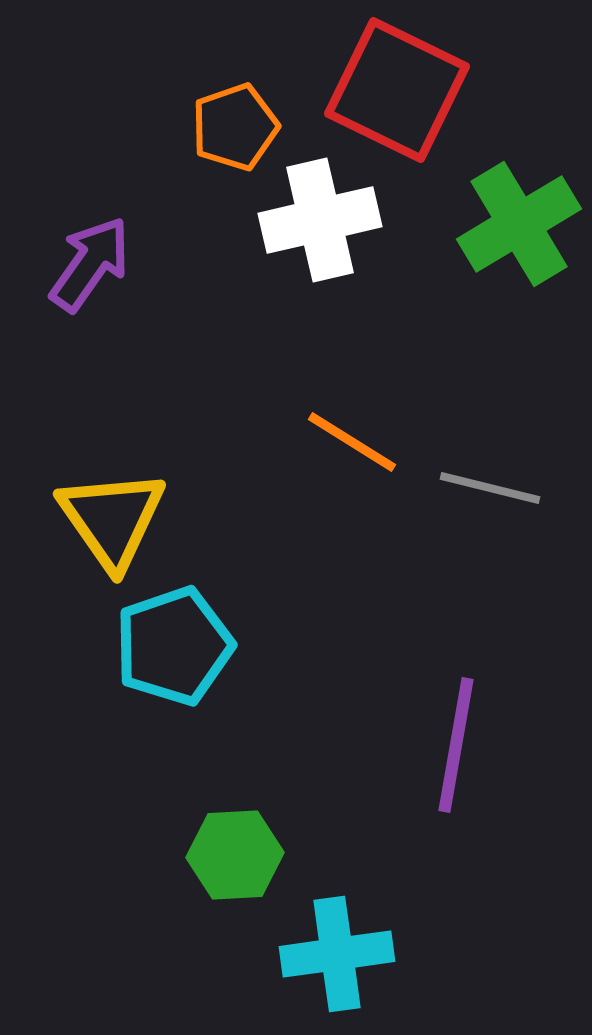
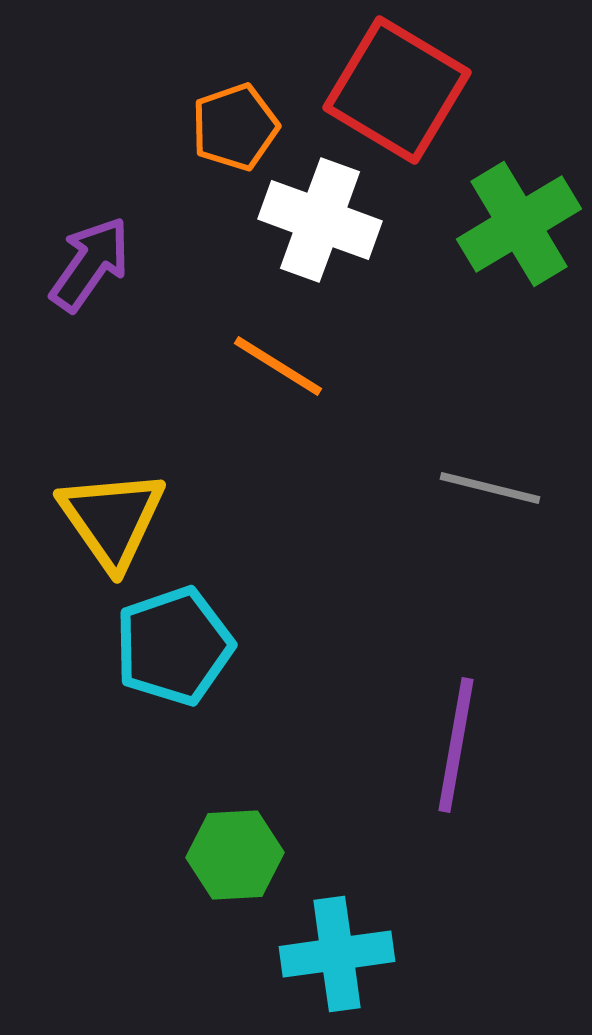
red square: rotated 5 degrees clockwise
white cross: rotated 33 degrees clockwise
orange line: moved 74 px left, 76 px up
